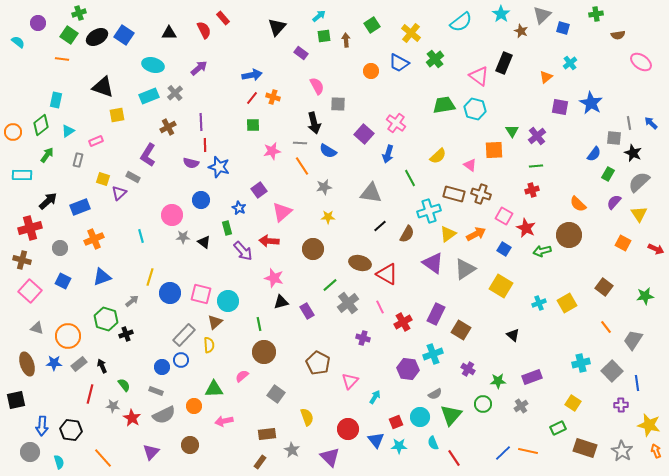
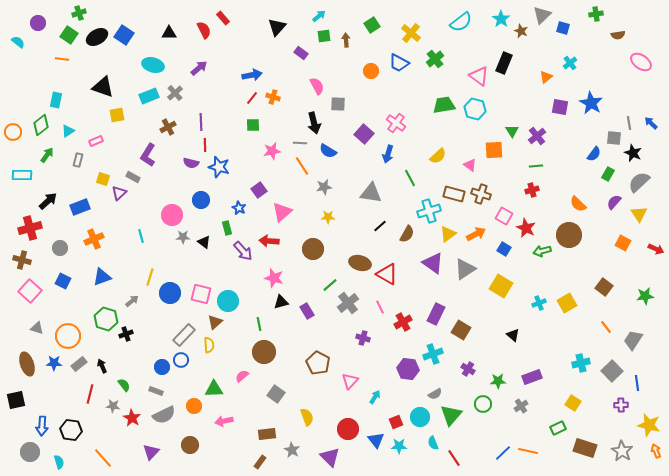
cyan star at (501, 14): moved 5 px down
